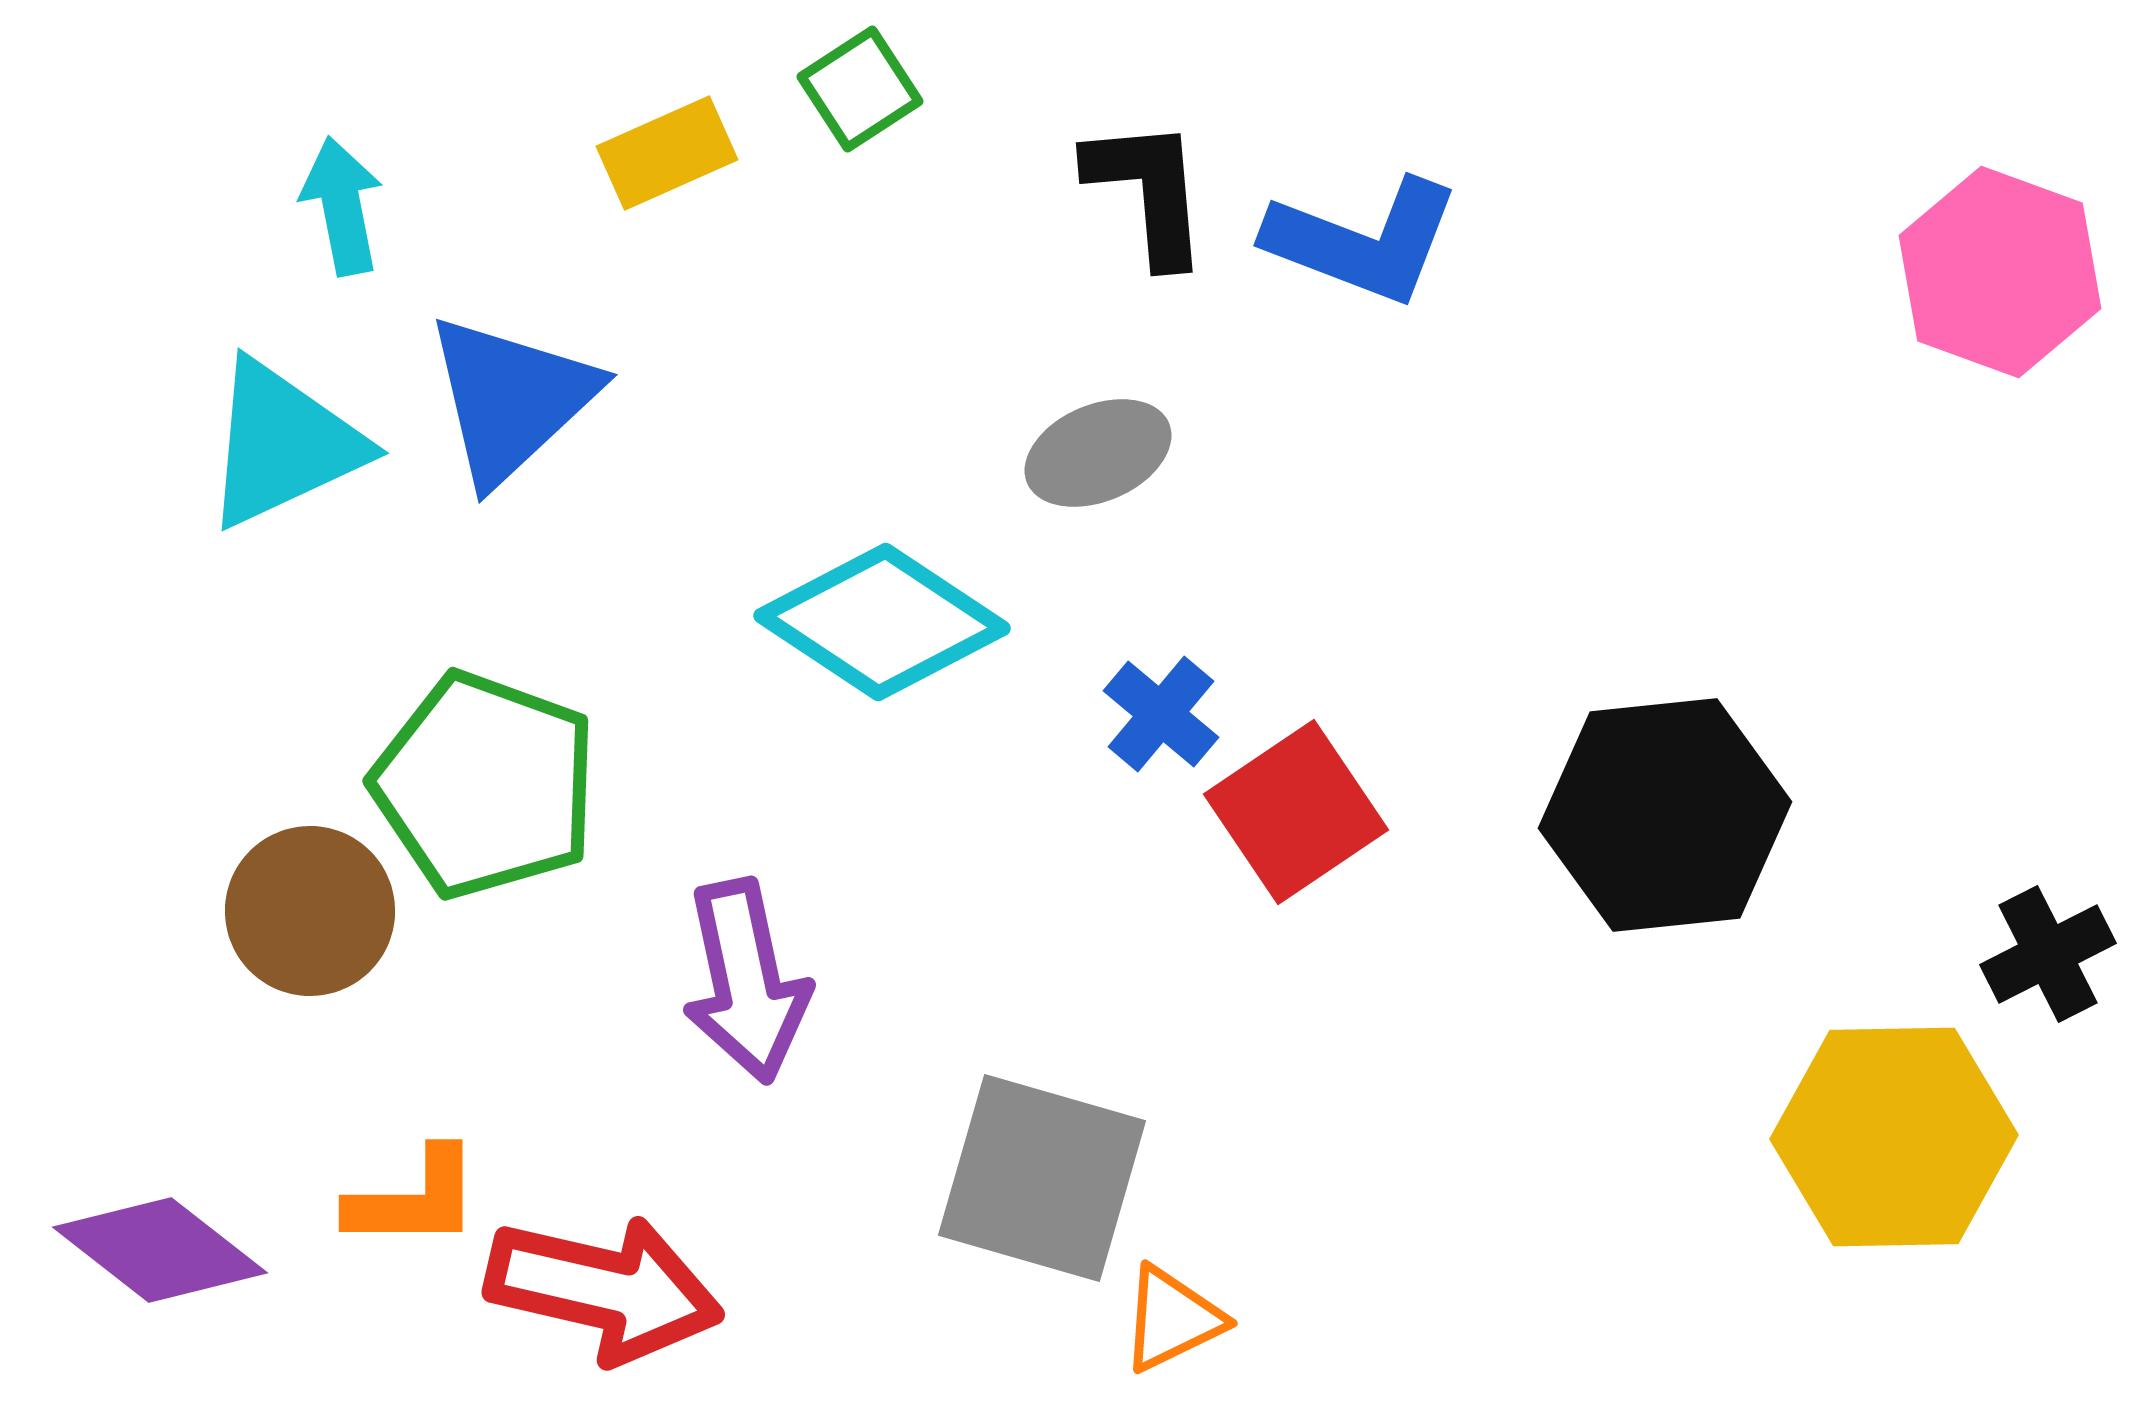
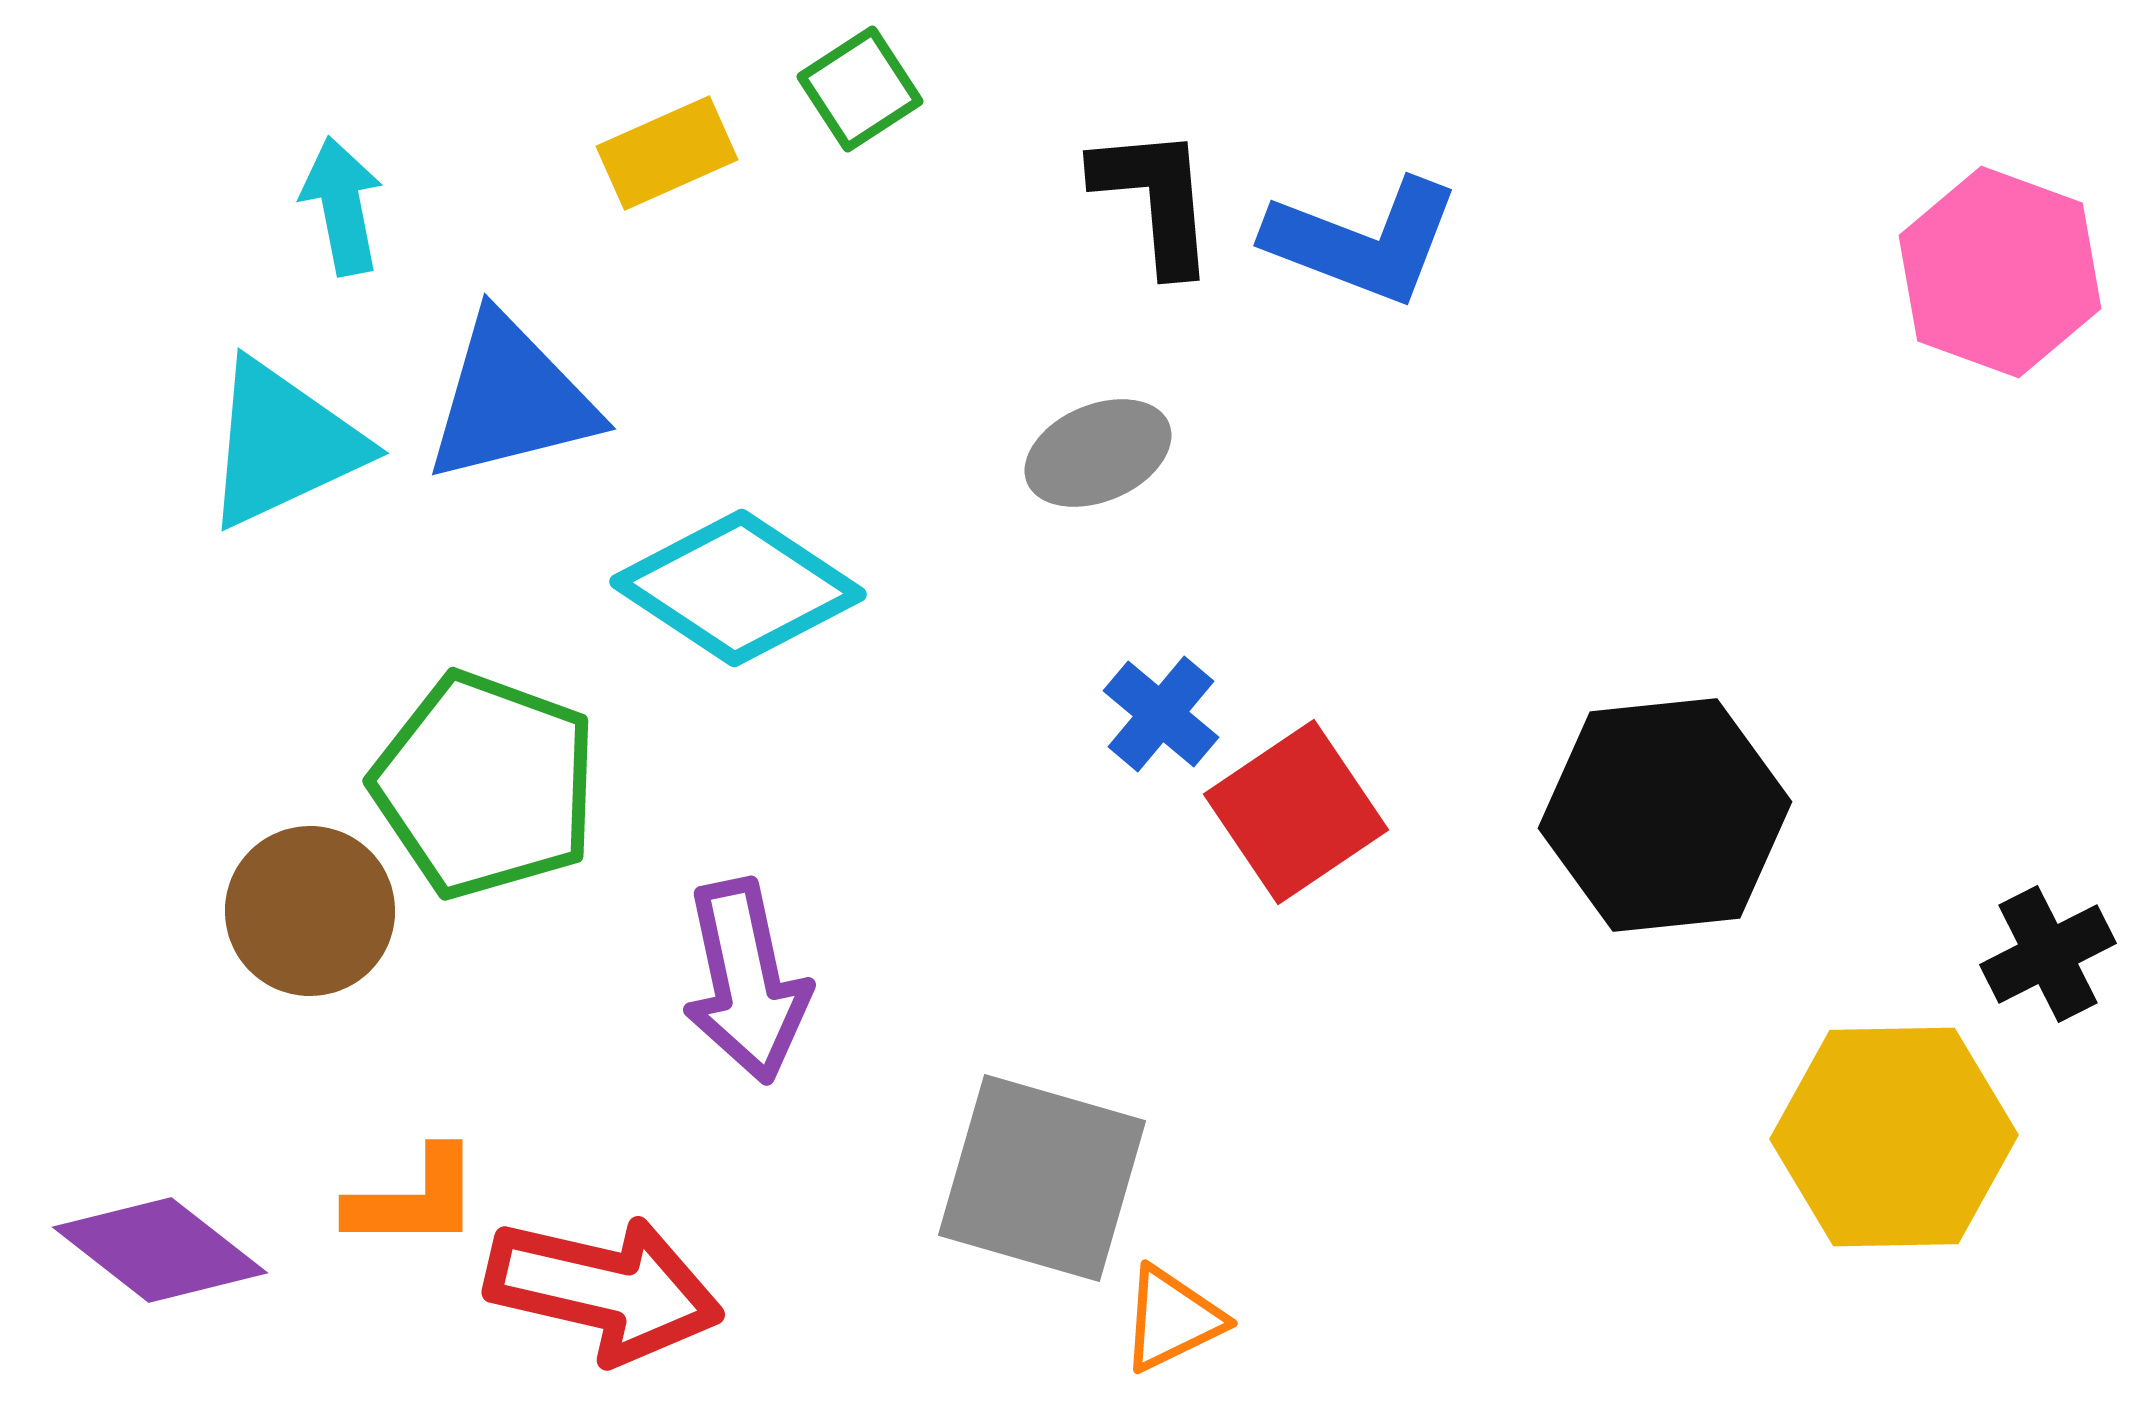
black L-shape: moved 7 px right, 8 px down
blue triangle: rotated 29 degrees clockwise
cyan diamond: moved 144 px left, 34 px up
